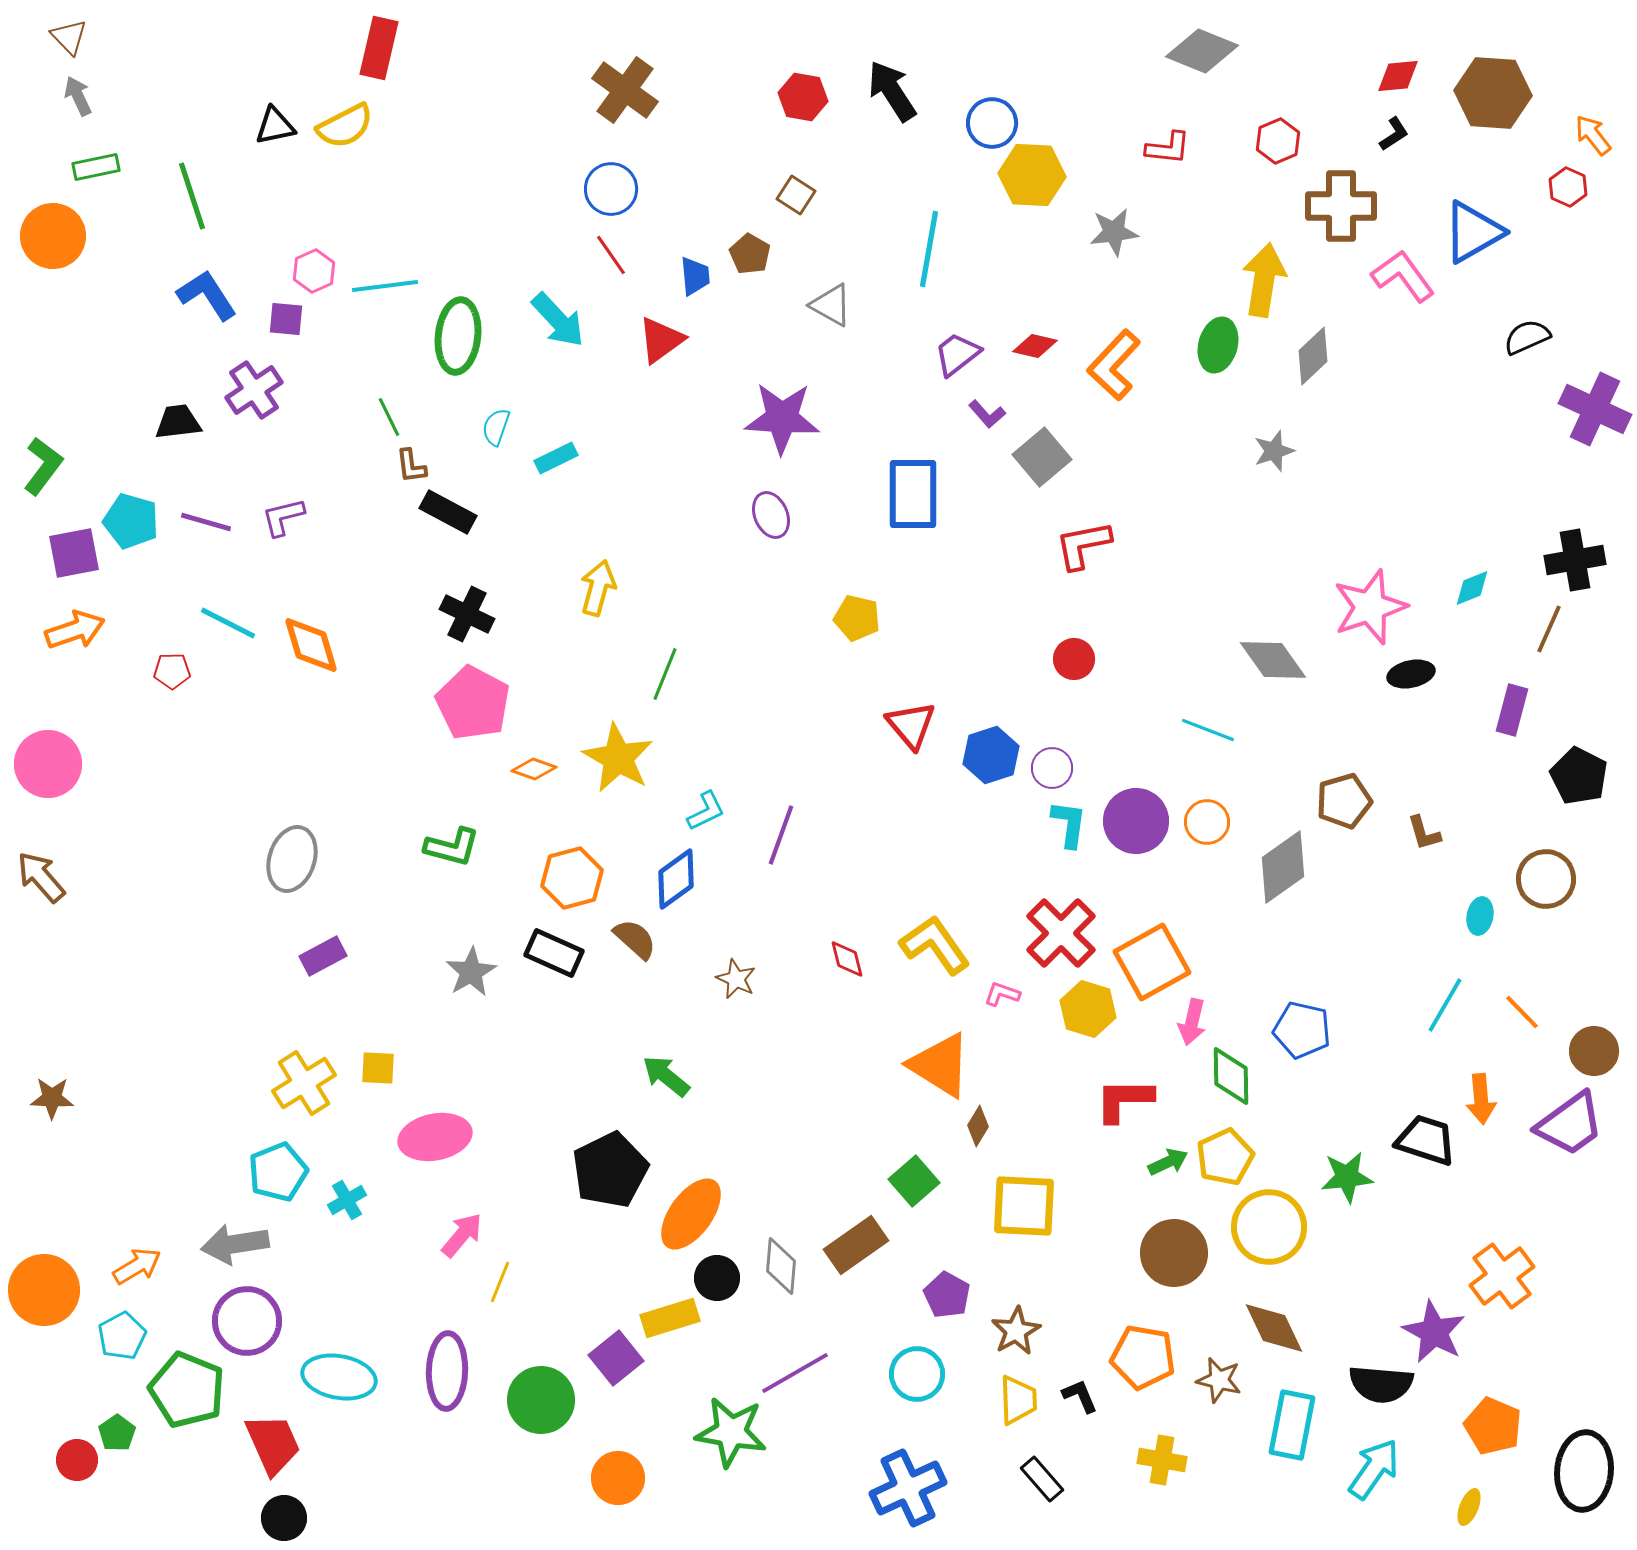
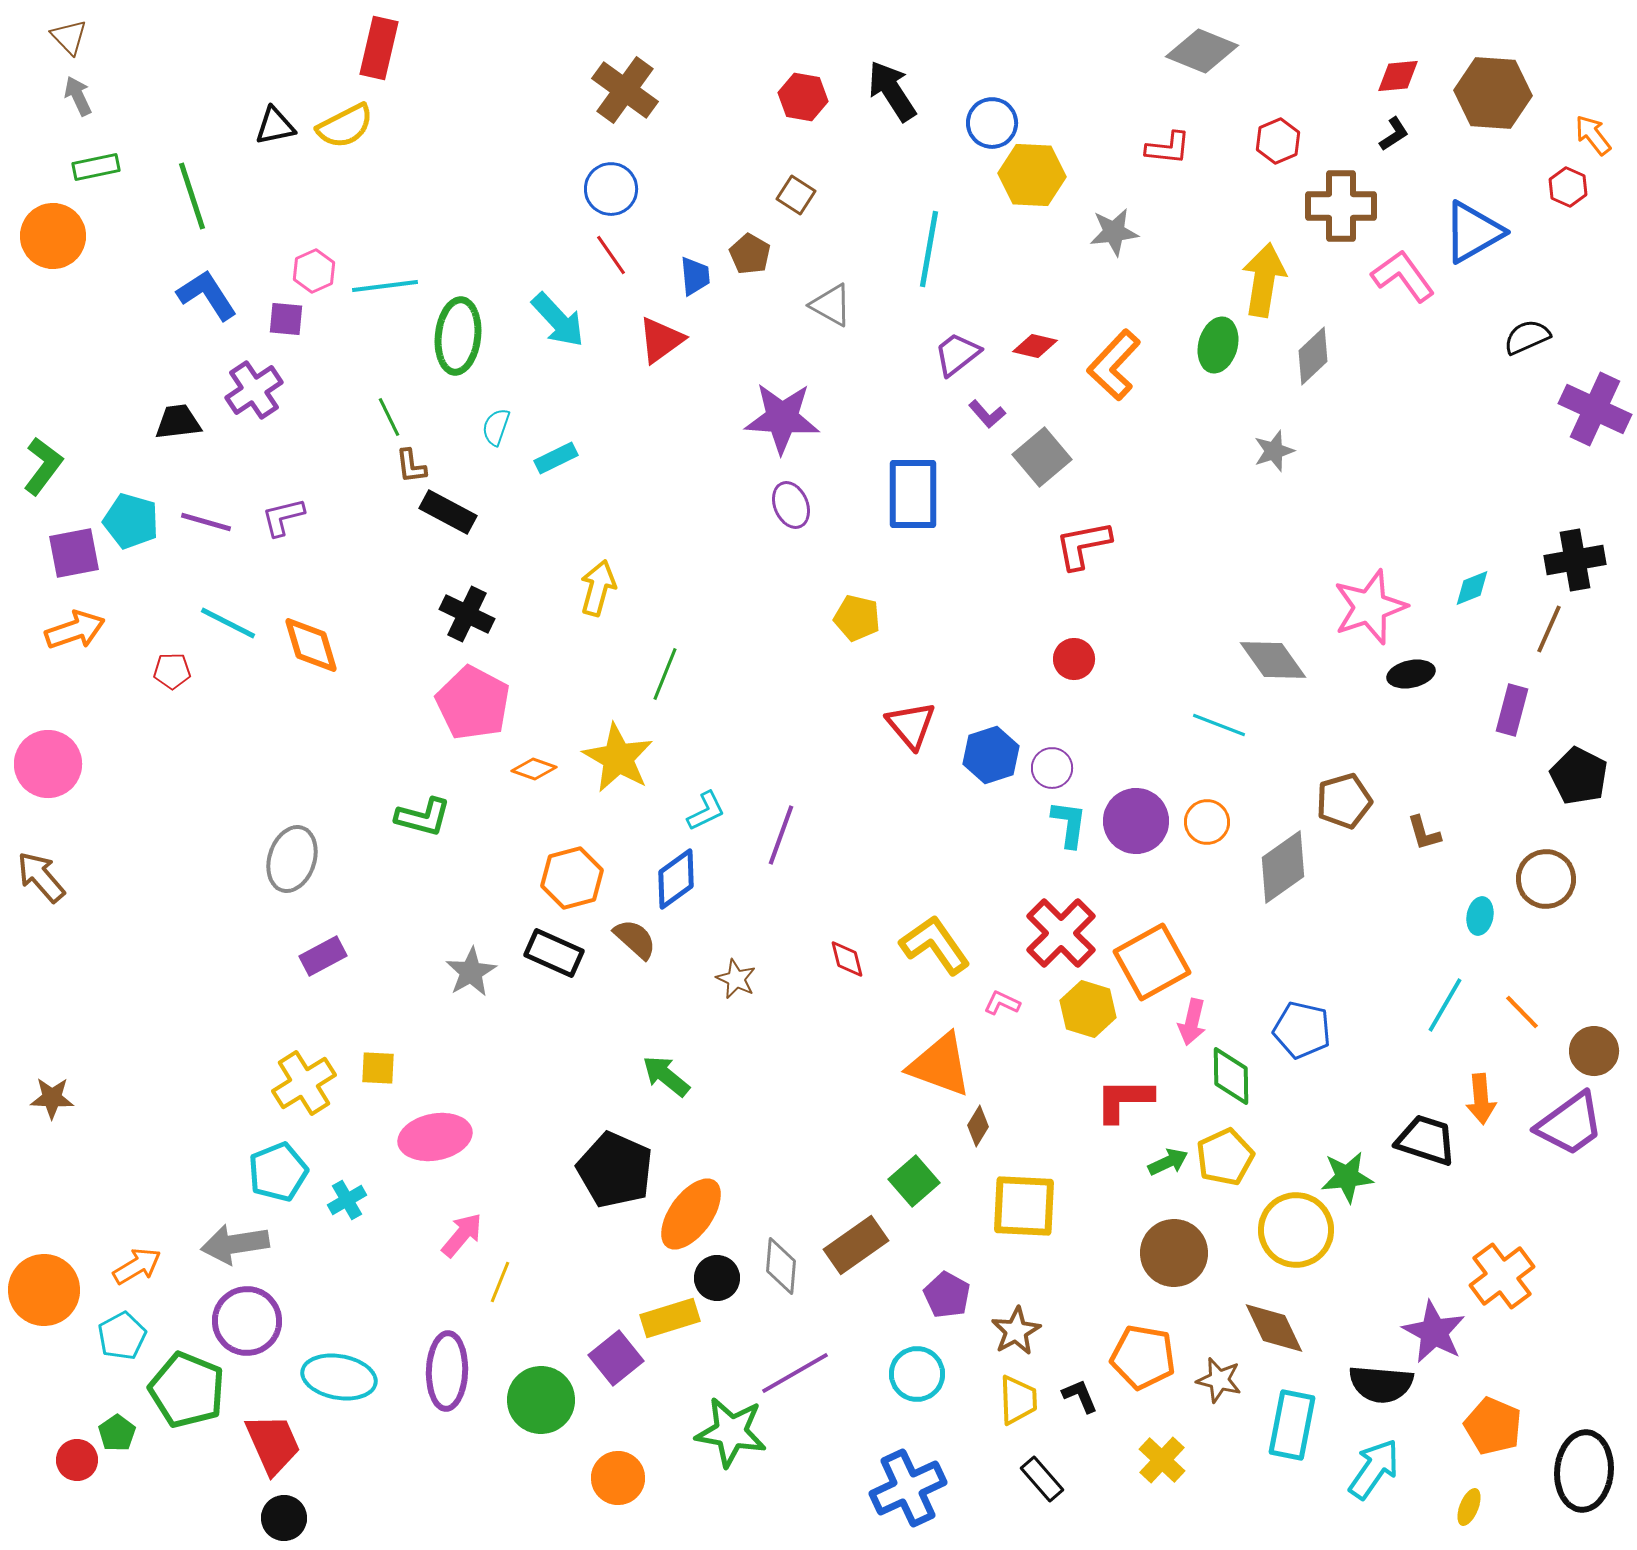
purple ellipse at (771, 515): moved 20 px right, 10 px up
cyan line at (1208, 730): moved 11 px right, 5 px up
green L-shape at (452, 847): moved 29 px left, 30 px up
pink L-shape at (1002, 994): moved 9 px down; rotated 6 degrees clockwise
orange triangle at (940, 1065): rotated 12 degrees counterclockwise
black pentagon at (610, 1170): moved 5 px right; rotated 22 degrees counterclockwise
yellow circle at (1269, 1227): moved 27 px right, 3 px down
yellow cross at (1162, 1460): rotated 33 degrees clockwise
